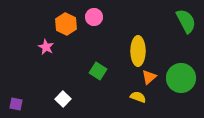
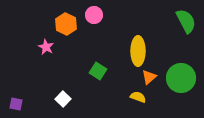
pink circle: moved 2 px up
